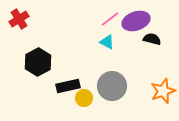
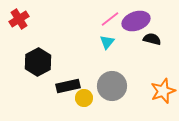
cyan triangle: rotated 42 degrees clockwise
